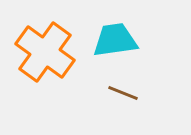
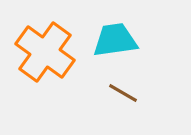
brown line: rotated 8 degrees clockwise
